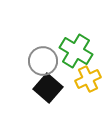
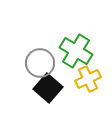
gray circle: moved 3 px left, 2 px down
